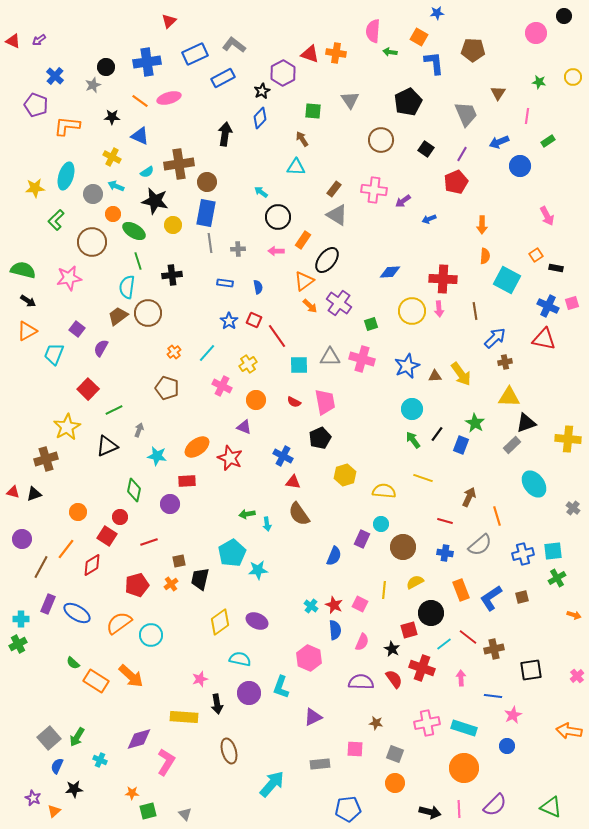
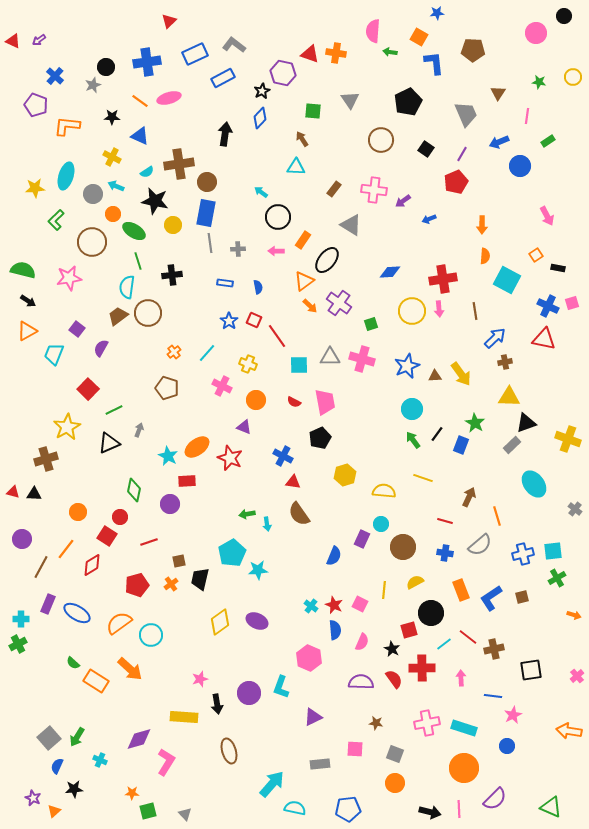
purple hexagon at (283, 73): rotated 20 degrees counterclockwise
gray triangle at (337, 215): moved 14 px right, 10 px down
black rectangle at (556, 268): moved 2 px right
red cross at (443, 279): rotated 12 degrees counterclockwise
yellow cross at (248, 364): rotated 36 degrees counterclockwise
yellow cross at (568, 439): rotated 15 degrees clockwise
black triangle at (107, 446): moved 2 px right, 3 px up
cyan star at (157, 456): moved 11 px right; rotated 18 degrees clockwise
black triangle at (34, 494): rotated 21 degrees clockwise
gray cross at (573, 508): moved 2 px right, 1 px down
cyan semicircle at (240, 659): moved 55 px right, 149 px down
red cross at (422, 668): rotated 20 degrees counterclockwise
orange arrow at (131, 676): moved 1 px left, 7 px up
purple semicircle at (495, 805): moved 6 px up
